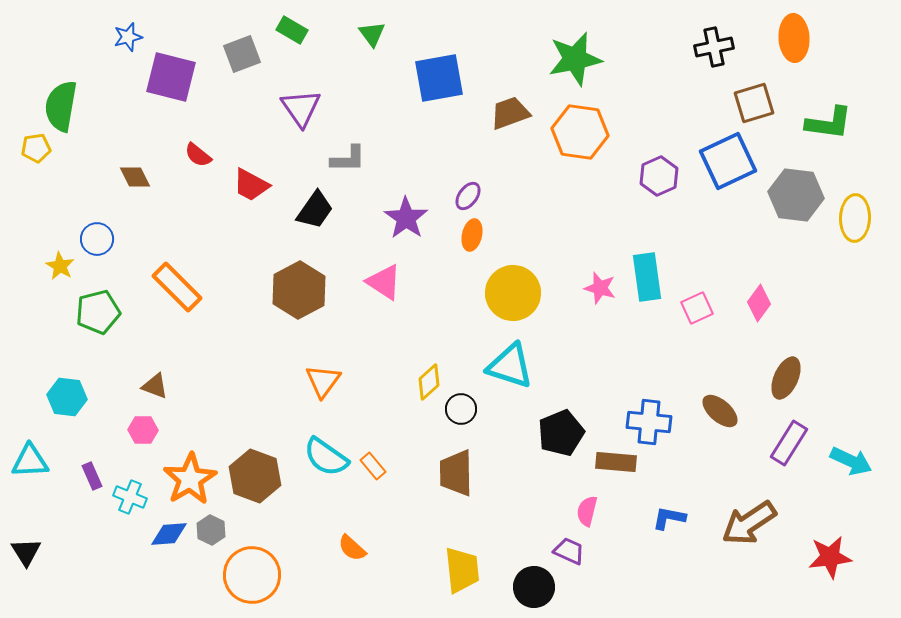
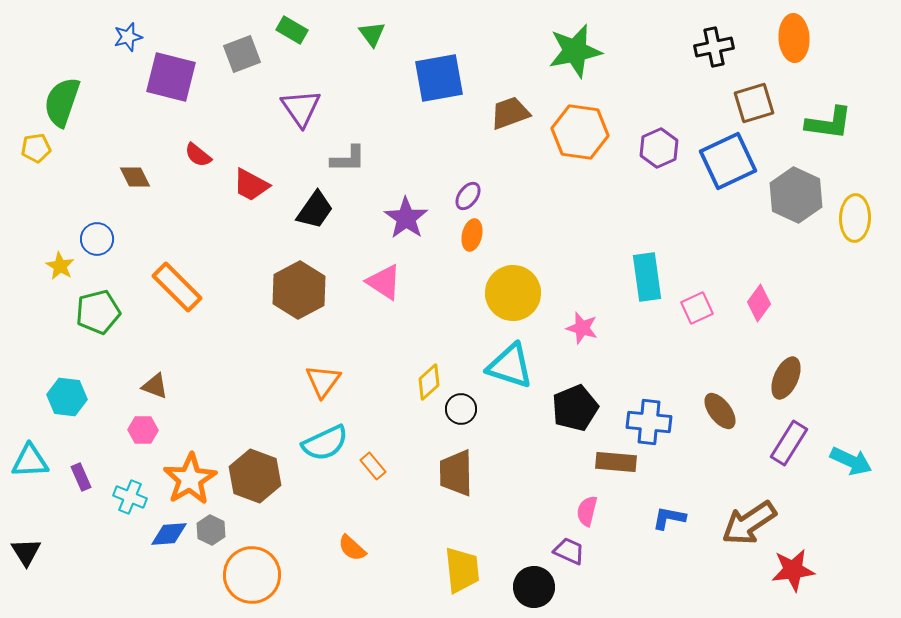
green star at (575, 59): moved 8 px up
green semicircle at (61, 106): moved 1 px right, 4 px up; rotated 9 degrees clockwise
purple hexagon at (659, 176): moved 28 px up
gray hexagon at (796, 195): rotated 18 degrees clockwise
pink star at (600, 288): moved 18 px left, 40 px down
brown ellipse at (720, 411): rotated 12 degrees clockwise
black pentagon at (561, 433): moved 14 px right, 25 px up
cyan semicircle at (326, 457): moved 1 px left, 14 px up; rotated 60 degrees counterclockwise
purple rectangle at (92, 476): moved 11 px left, 1 px down
red star at (830, 557): moved 37 px left, 13 px down
